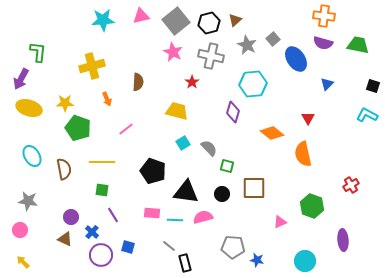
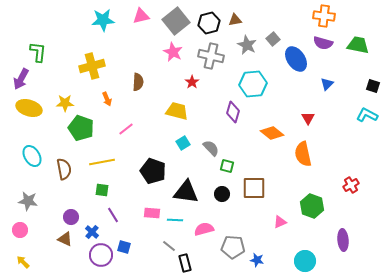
brown triangle at (235, 20): rotated 32 degrees clockwise
green pentagon at (78, 128): moved 3 px right
gray semicircle at (209, 148): moved 2 px right
yellow line at (102, 162): rotated 10 degrees counterclockwise
pink semicircle at (203, 217): moved 1 px right, 12 px down
blue square at (128, 247): moved 4 px left
